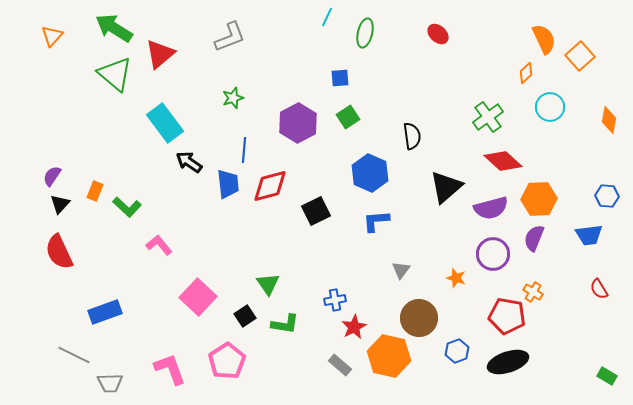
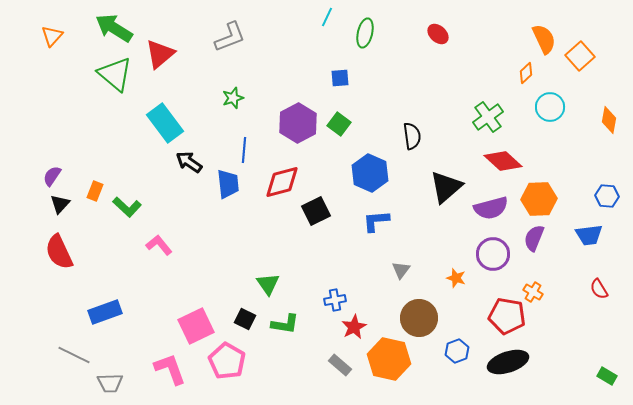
green square at (348, 117): moved 9 px left, 7 px down; rotated 20 degrees counterclockwise
red diamond at (270, 186): moved 12 px right, 4 px up
pink square at (198, 297): moved 2 px left, 29 px down; rotated 21 degrees clockwise
black square at (245, 316): moved 3 px down; rotated 30 degrees counterclockwise
orange hexagon at (389, 356): moved 3 px down
pink pentagon at (227, 361): rotated 9 degrees counterclockwise
